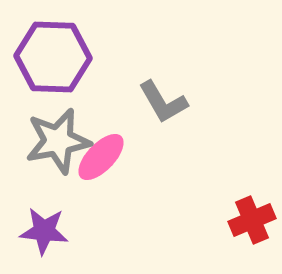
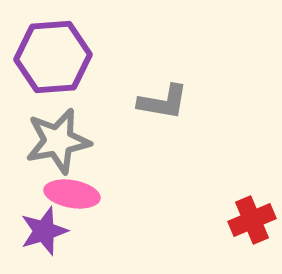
purple hexagon: rotated 6 degrees counterclockwise
gray L-shape: rotated 50 degrees counterclockwise
pink ellipse: moved 29 px left, 37 px down; rotated 56 degrees clockwise
purple star: rotated 24 degrees counterclockwise
